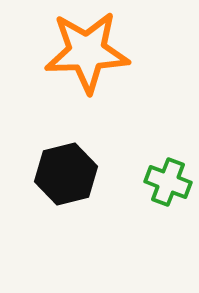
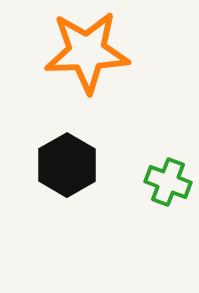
black hexagon: moved 1 px right, 9 px up; rotated 16 degrees counterclockwise
